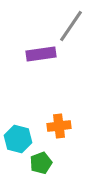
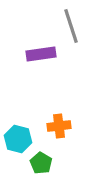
gray line: rotated 52 degrees counterclockwise
green pentagon: rotated 20 degrees counterclockwise
